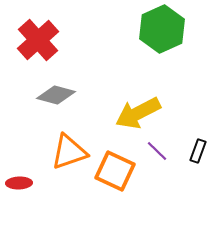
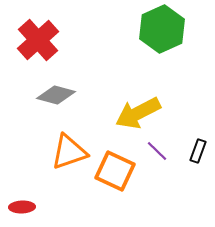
red ellipse: moved 3 px right, 24 px down
